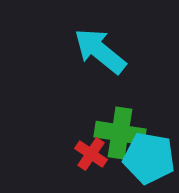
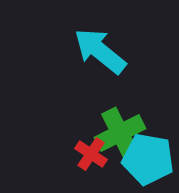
green cross: rotated 36 degrees counterclockwise
cyan pentagon: moved 1 px left, 1 px down
